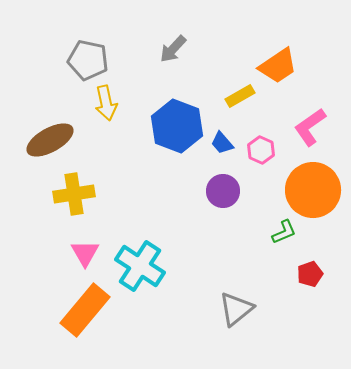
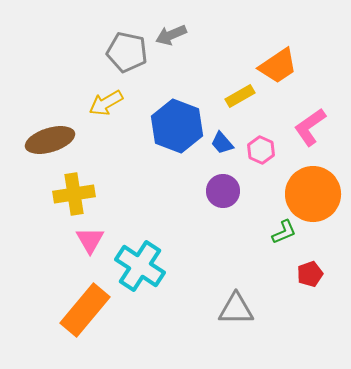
gray arrow: moved 2 px left, 14 px up; rotated 24 degrees clockwise
gray pentagon: moved 39 px right, 8 px up
yellow arrow: rotated 72 degrees clockwise
brown ellipse: rotated 12 degrees clockwise
orange circle: moved 4 px down
pink triangle: moved 5 px right, 13 px up
gray triangle: rotated 39 degrees clockwise
